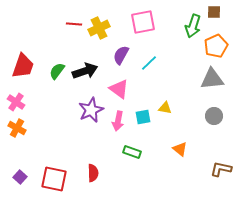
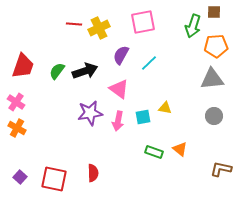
orange pentagon: rotated 20 degrees clockwise
purple star: moved 1 px left, 3 px down; rotated 15 degrees clockwise
green rectangle: moved 22 px right
